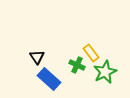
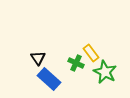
black triangle: moved 1 px right, 1 px down
green cross: moved 1 px left, 2 px up
green star: rotated 20 degrees counterclockwise
